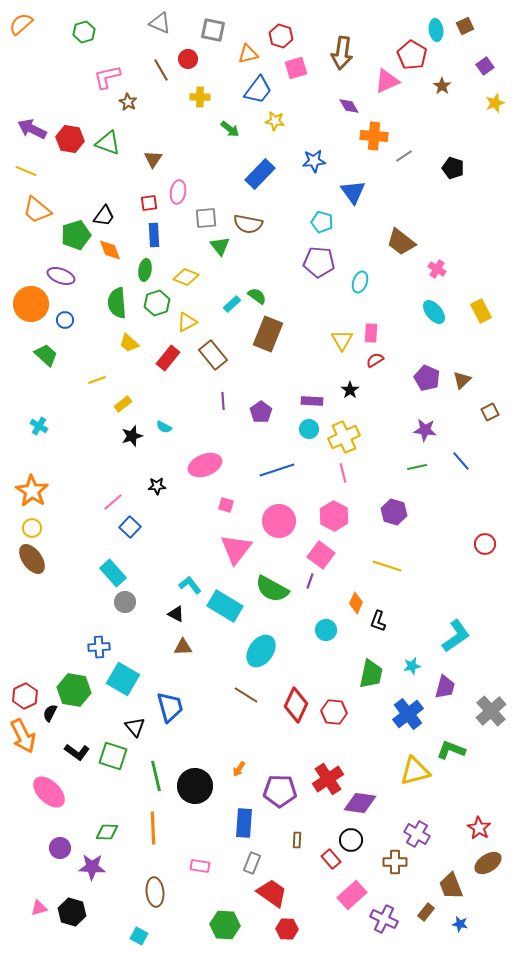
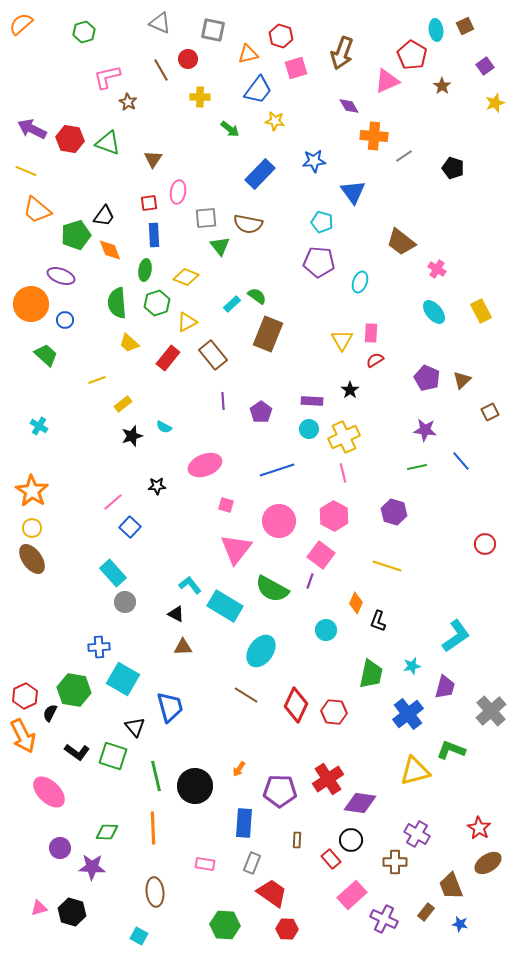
brown arrow at (342, 53): rotated 12 degrees clockwise
pink rectangle at (200, 866): moved 5 px right, 2 px up
